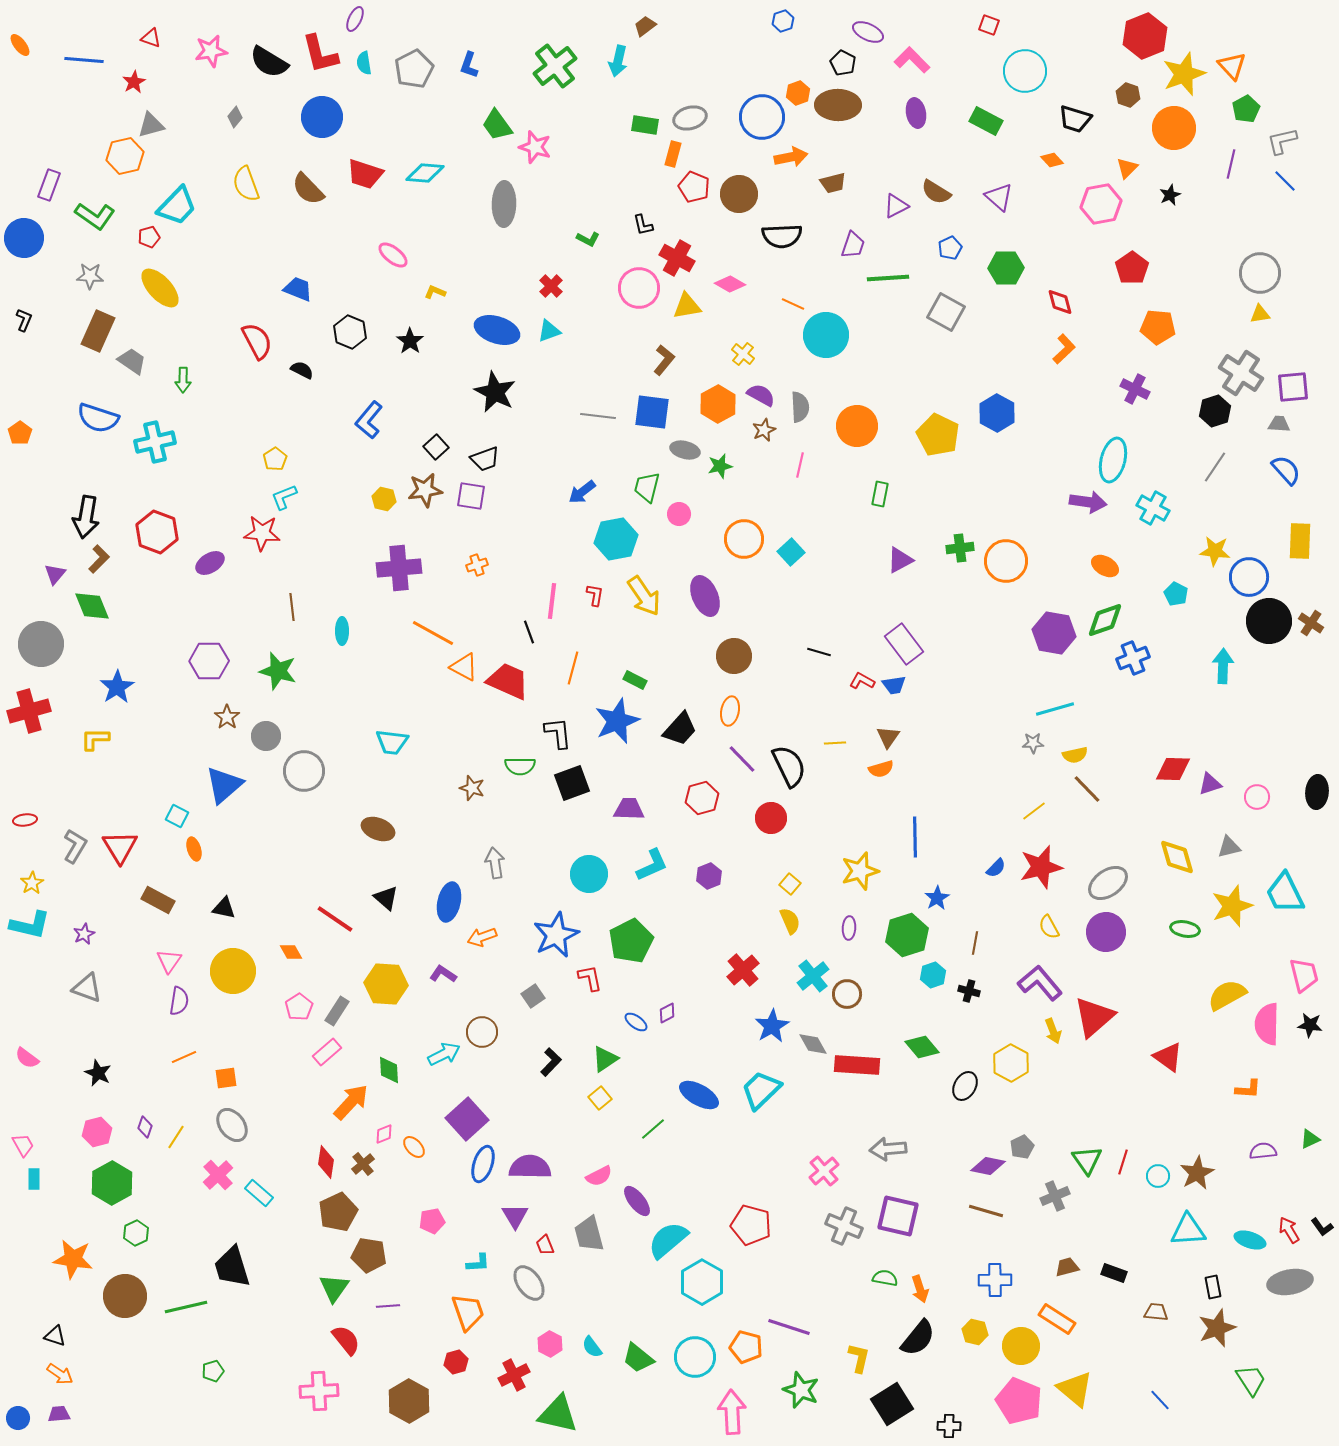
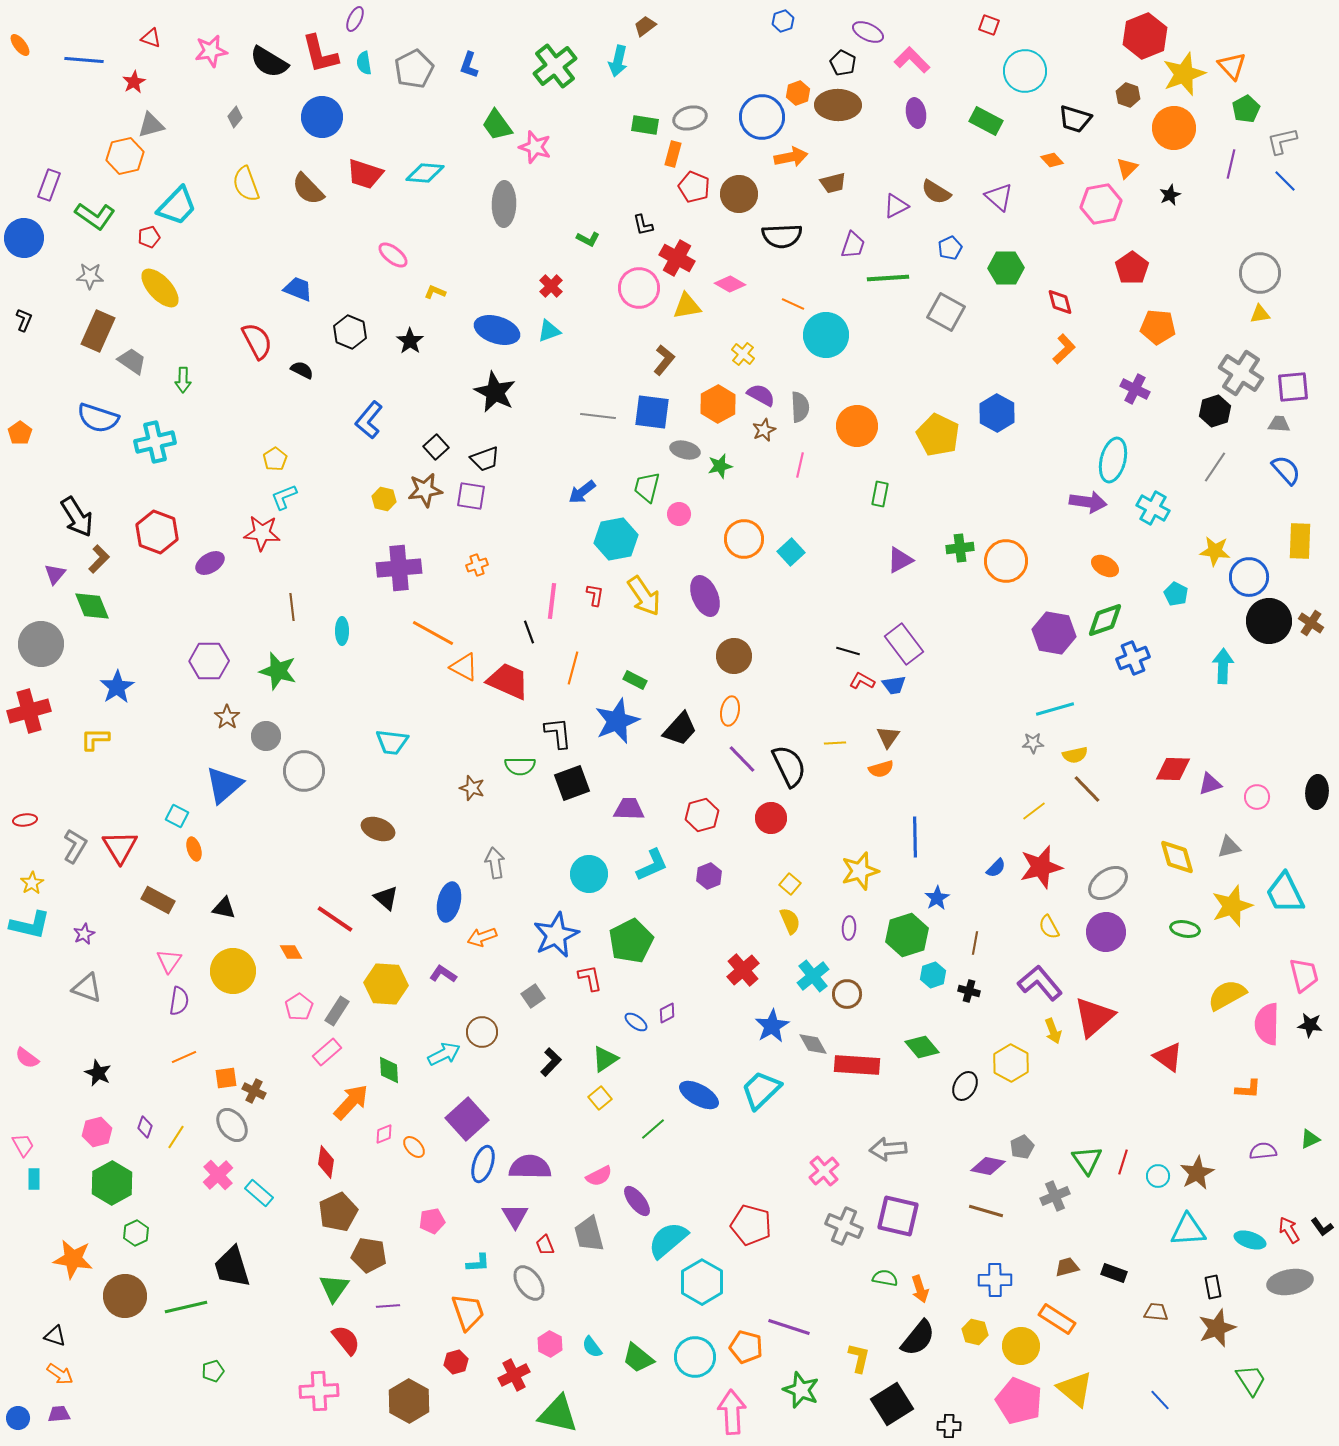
black arrow at (86, 517): moved 9 px left; rotated 42 degrees counterclockwise
black line at (819, 652): moved 29 px right, 1 px up
red hexagon at (702, 798): moved 17 px down
brown cross at (363, 1164): moved 109 px left, 73 px up; rotated 25 degrees counterclockwise
